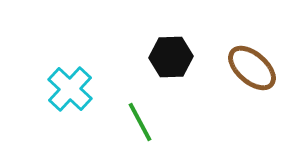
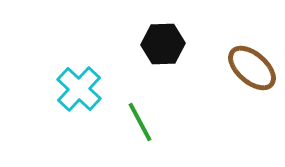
black hexagon: moved 8 px left, 13 px up
cyan cross: moved 9 px right
